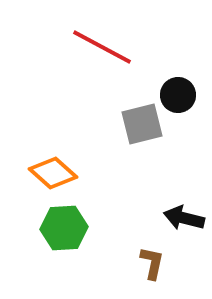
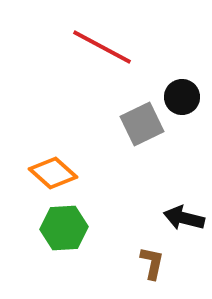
black circle: moved 4 px right, 2 px down
gray square: rotated 12 degrees counterclockwise
